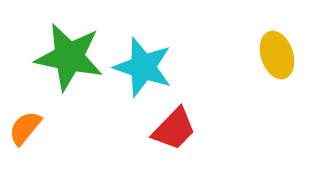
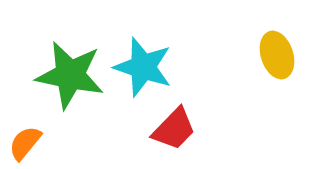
green star: moved 1 px right, 18 px down
orange semicircle: moved 15 px down
